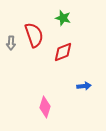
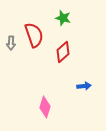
red diamond: rotated 20 degrees counterclockwise
